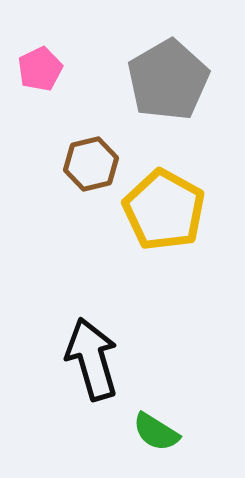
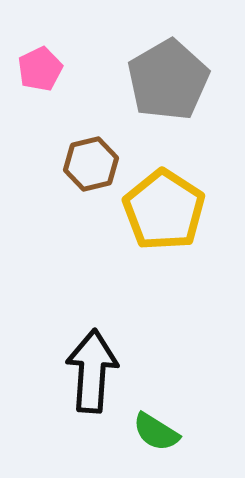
yellow pentagon: rotated 4 degrees clockwise
black arrow: moved 12 px down; rotated 20 degrees clockwise
